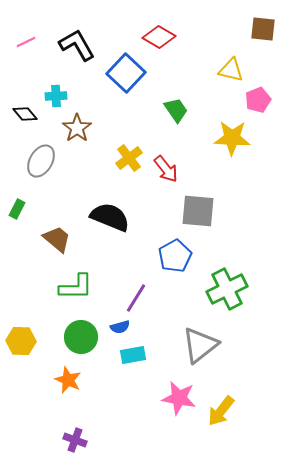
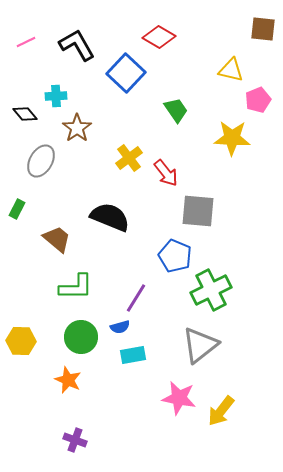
red arrow: moved 4 px down
blue pentagon: rotated 20 degrees counterclockwise
green cross: moved 16 px left, 1 px down
